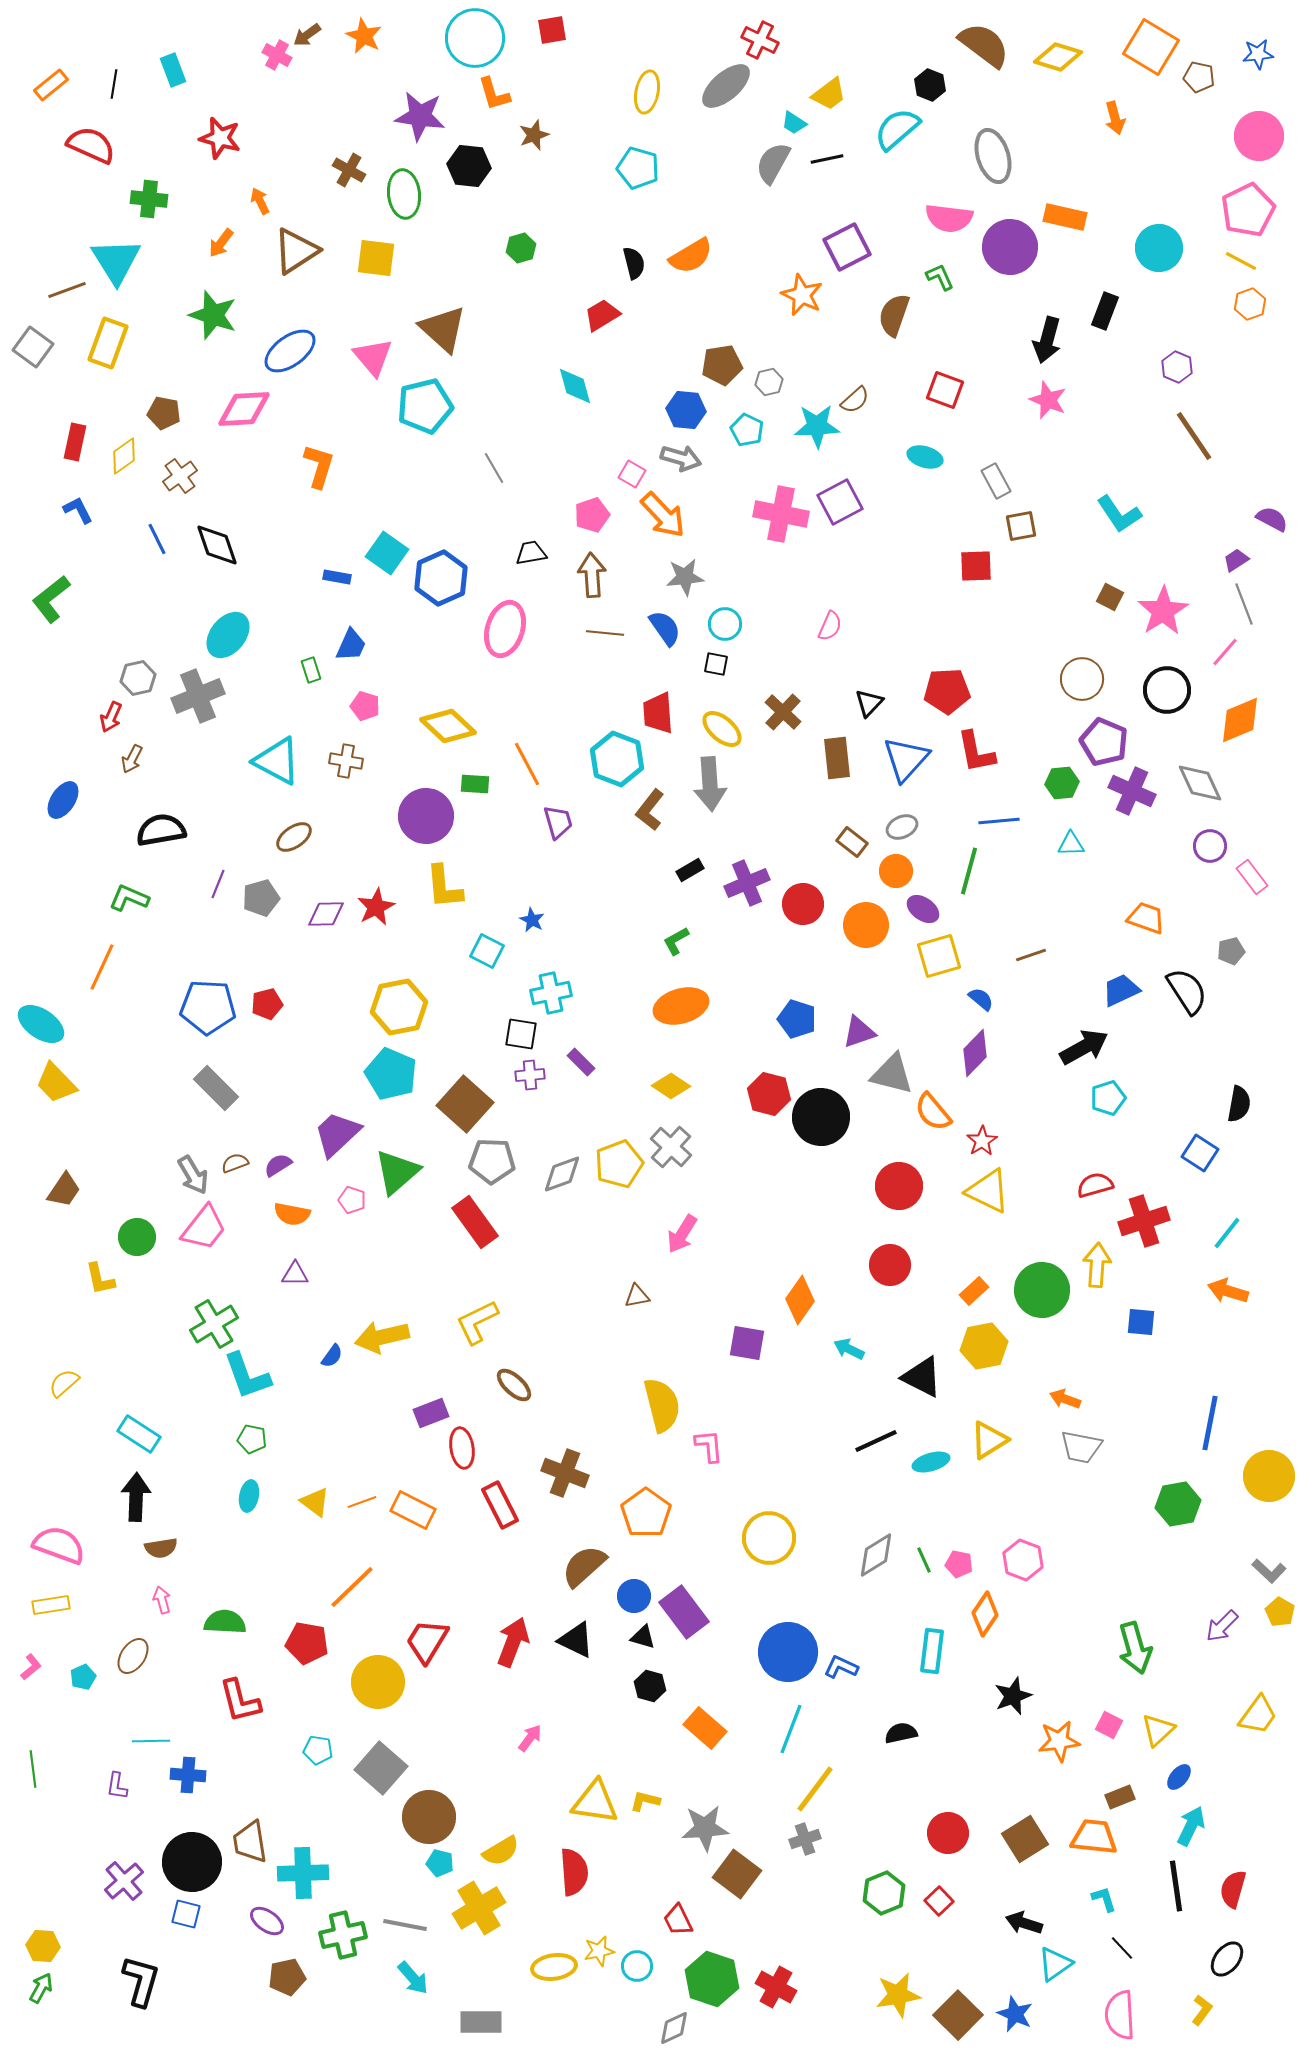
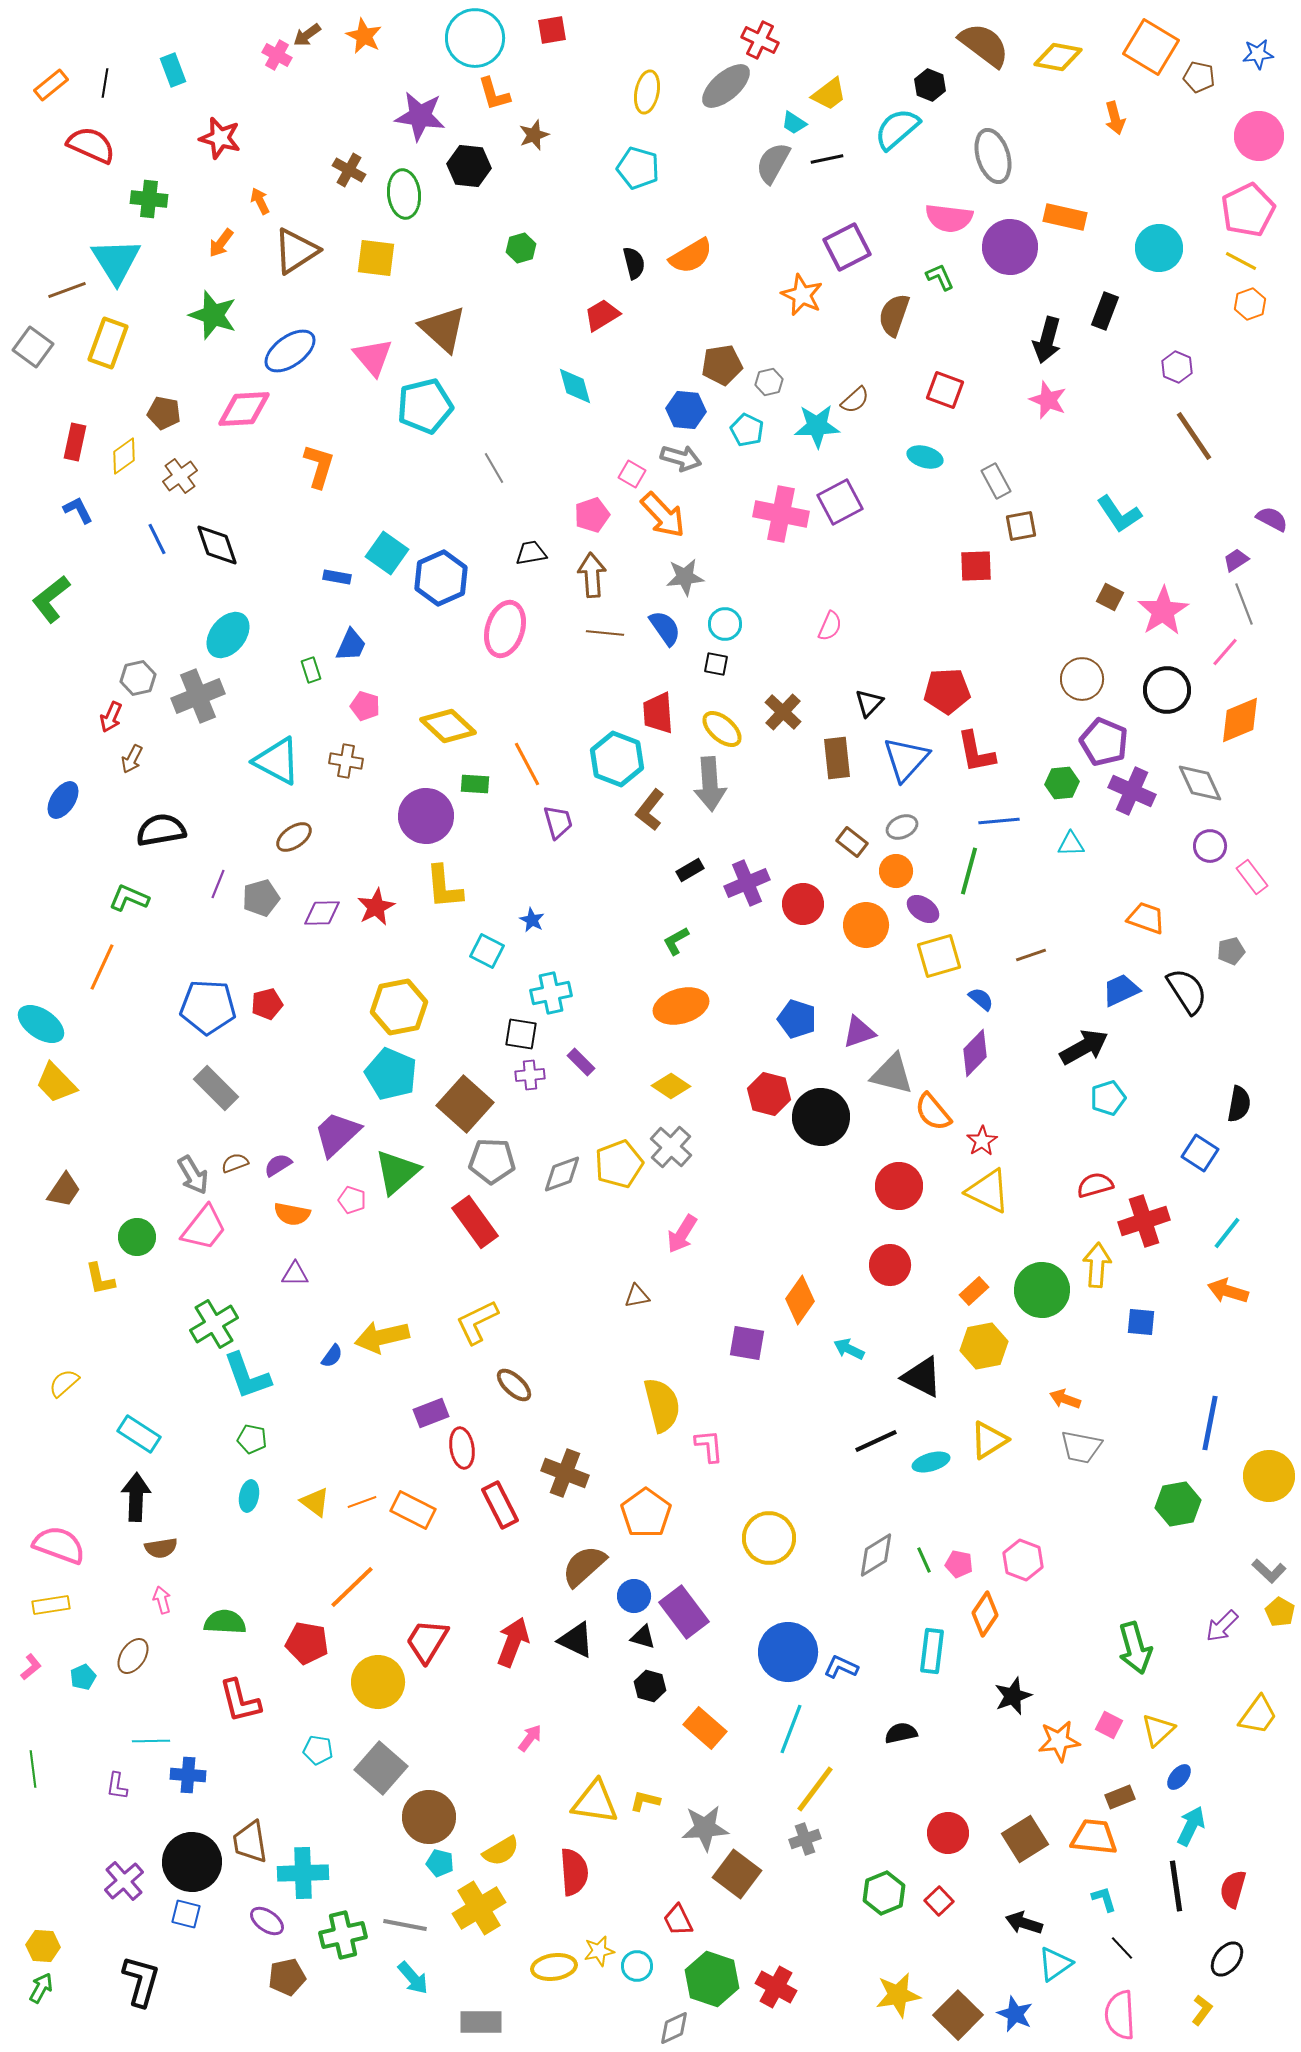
yellow diamond at (1058, 57): rotated 6 degrees counterclockwise
black line at (114, 84): moved 9 px left, 1 px up
purple diamond at (326, 914): moved 4 px left, 1 px up
